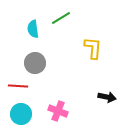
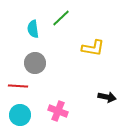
green line: rotated 12 degrees counterclockwise
yellow L-shape: rotated 95 degrees clockwise
cyan circle: moved 1 px left, 1 px down
